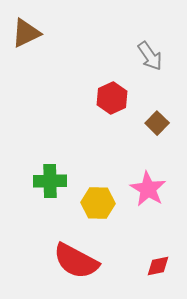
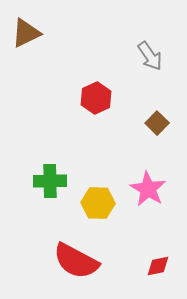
red hexagon: moved 16 px left
